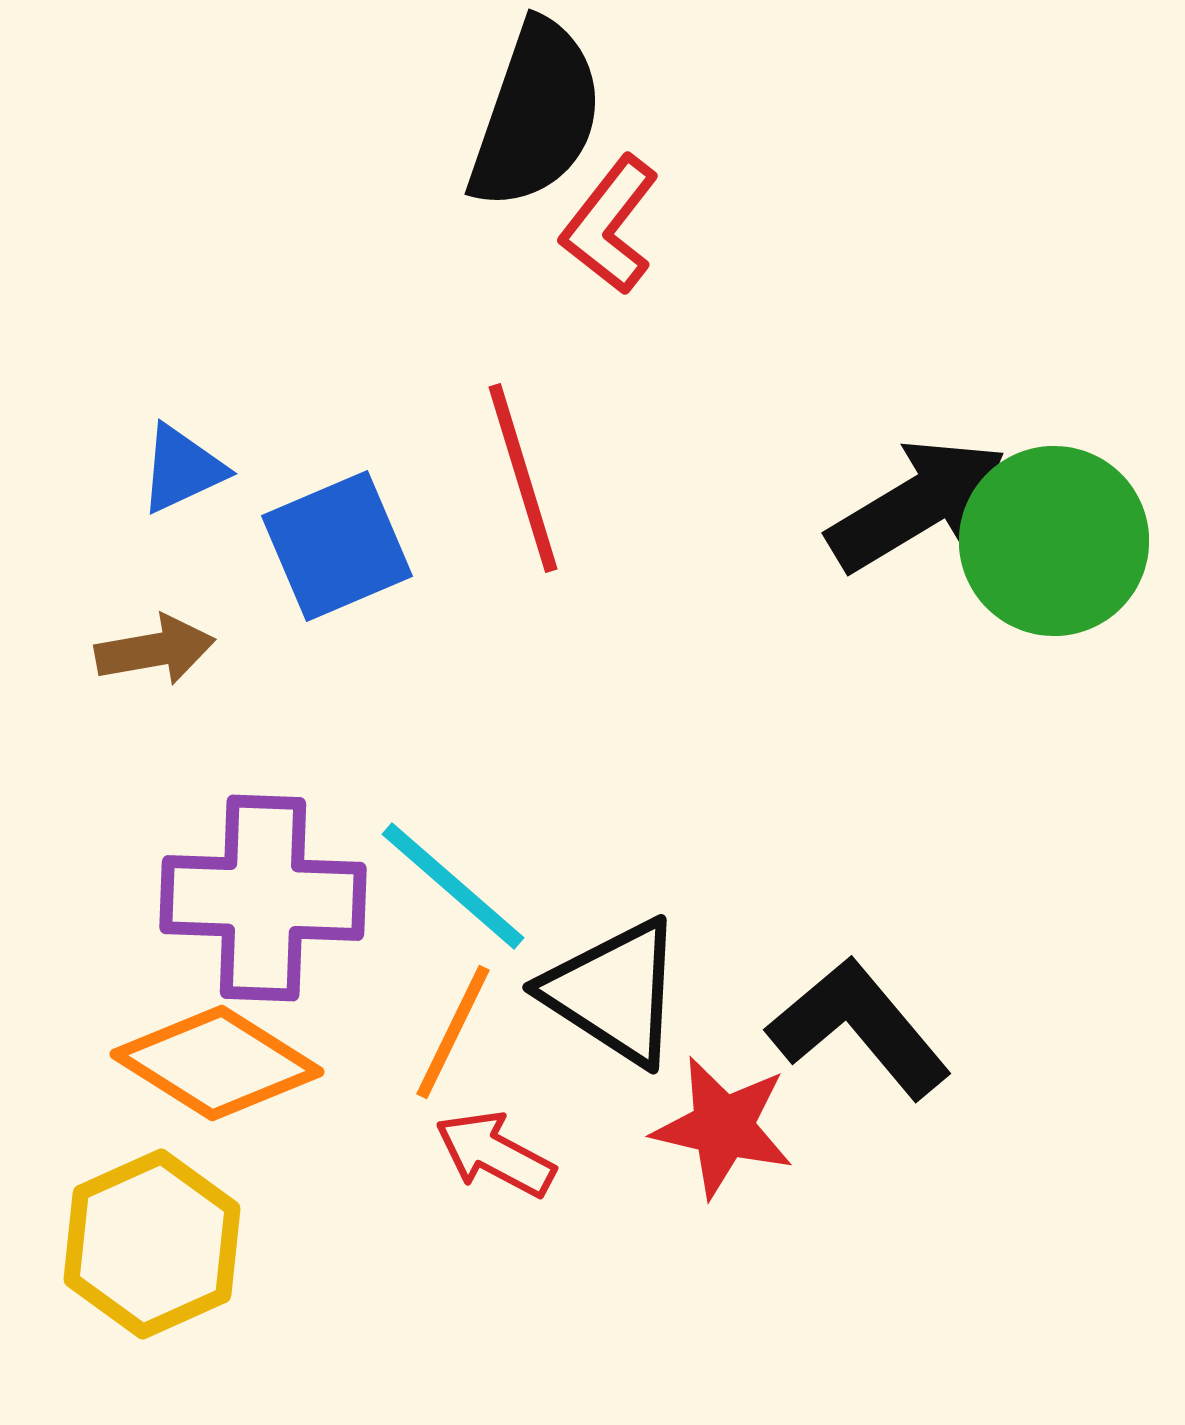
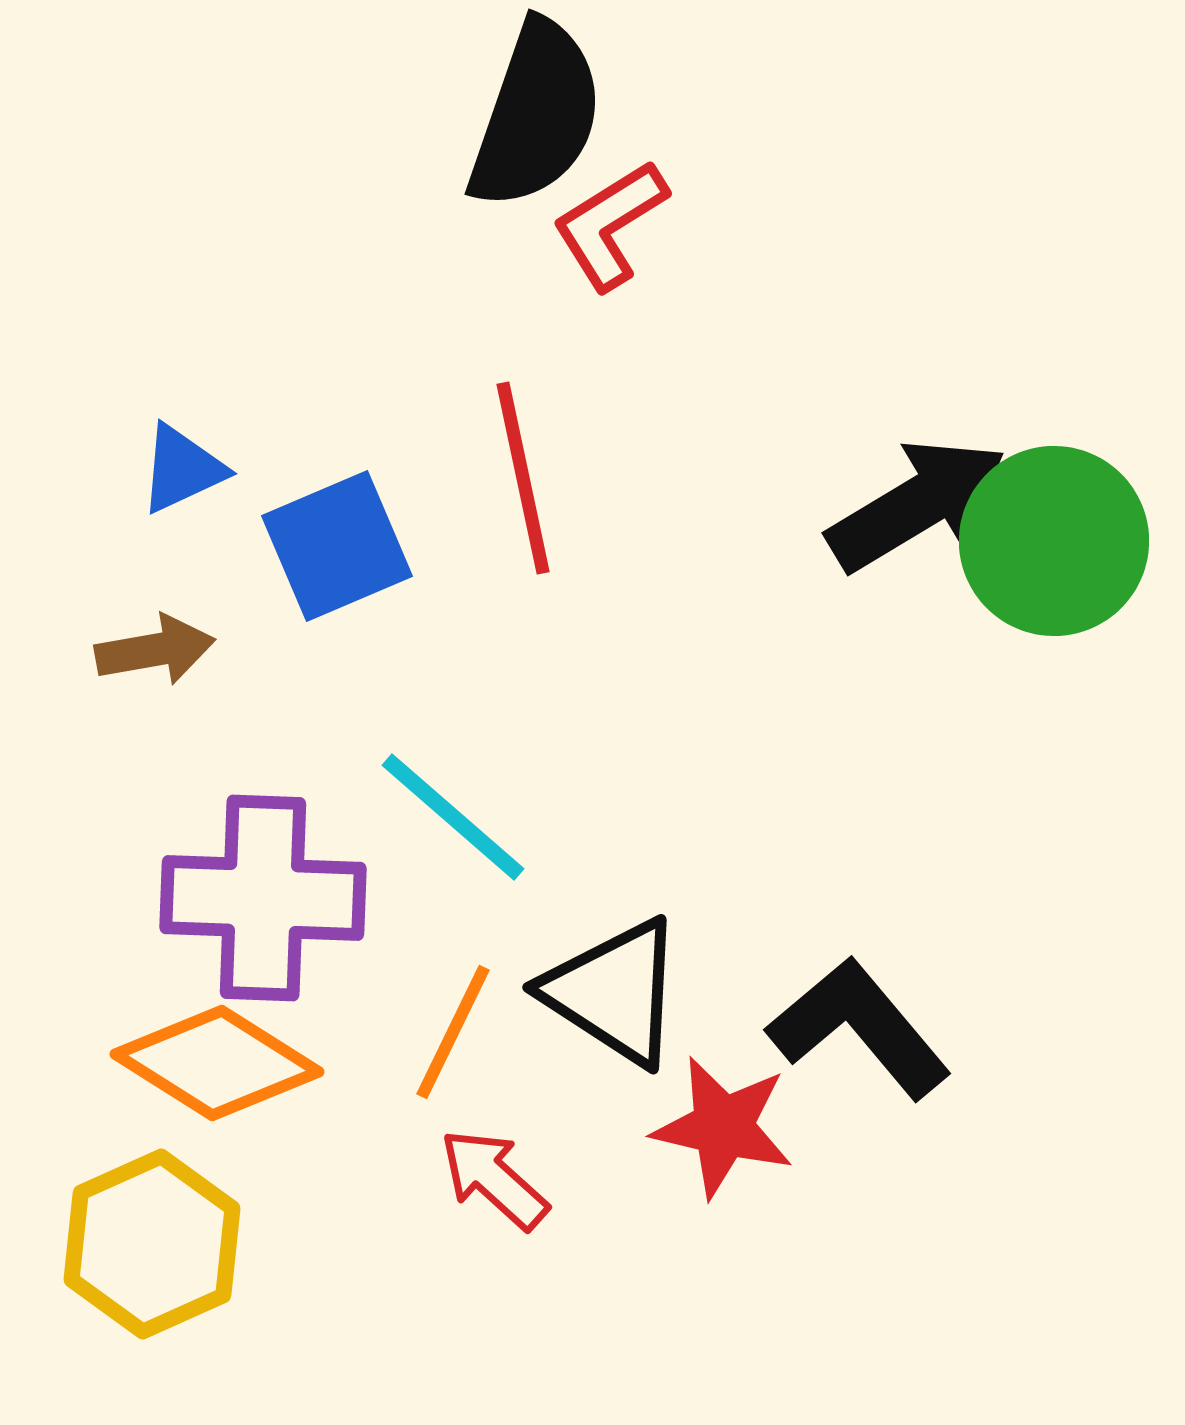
red L-shape: rotated 20 degrees clockwise
red line: rotated 5 degrees clockwise
cyan line: moved 69 px up
red arrow: moved 1 px left, 25 px down; rotated 14 degrees clockwise
